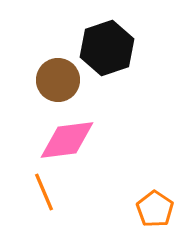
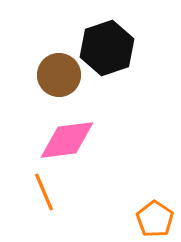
brown circle: moved 1 px right, 5 px up
orange pentagon: moved 10 px down
